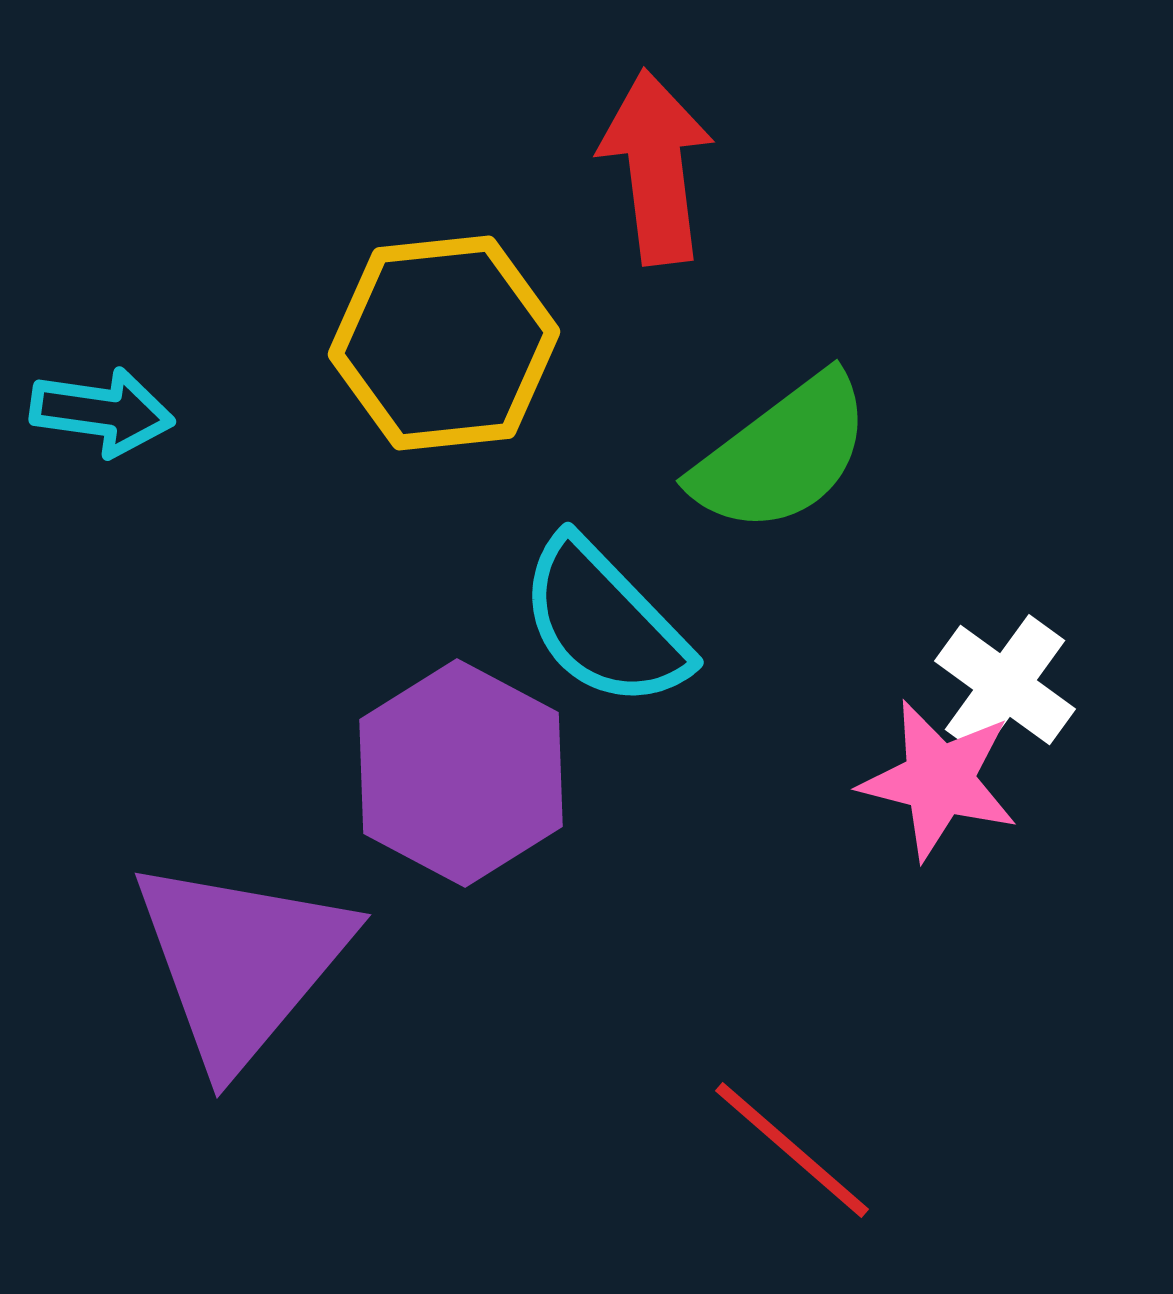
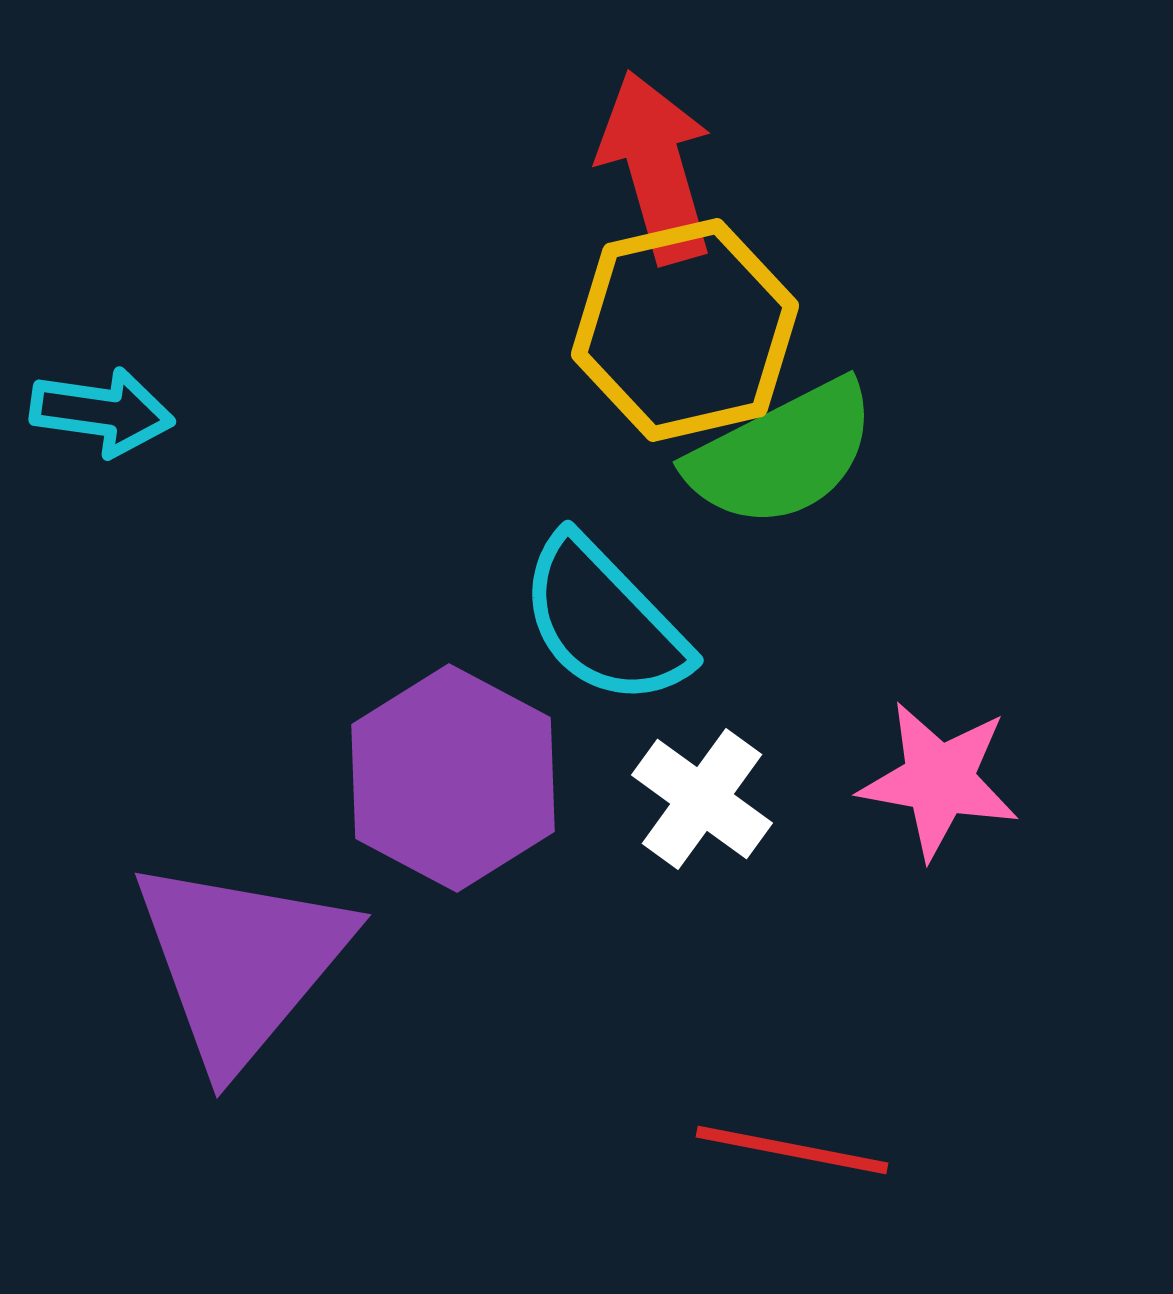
red arrow: rotated 9 degrees counterclockwise
yellow hexagon: moved 241 px right, 13 px up; rotated 7 degrees counterclockwise
green semicircle: rotated 10 degrees clockwise
cyan semicircle: moved 2 px up
white cross: moved 303 px left, 114 px down
purple hexagon: moved 8 px left, 5 px down
pink star: rotated 4 degrees counterclockwise
red line: rotated 30 degrees counterclockwise
